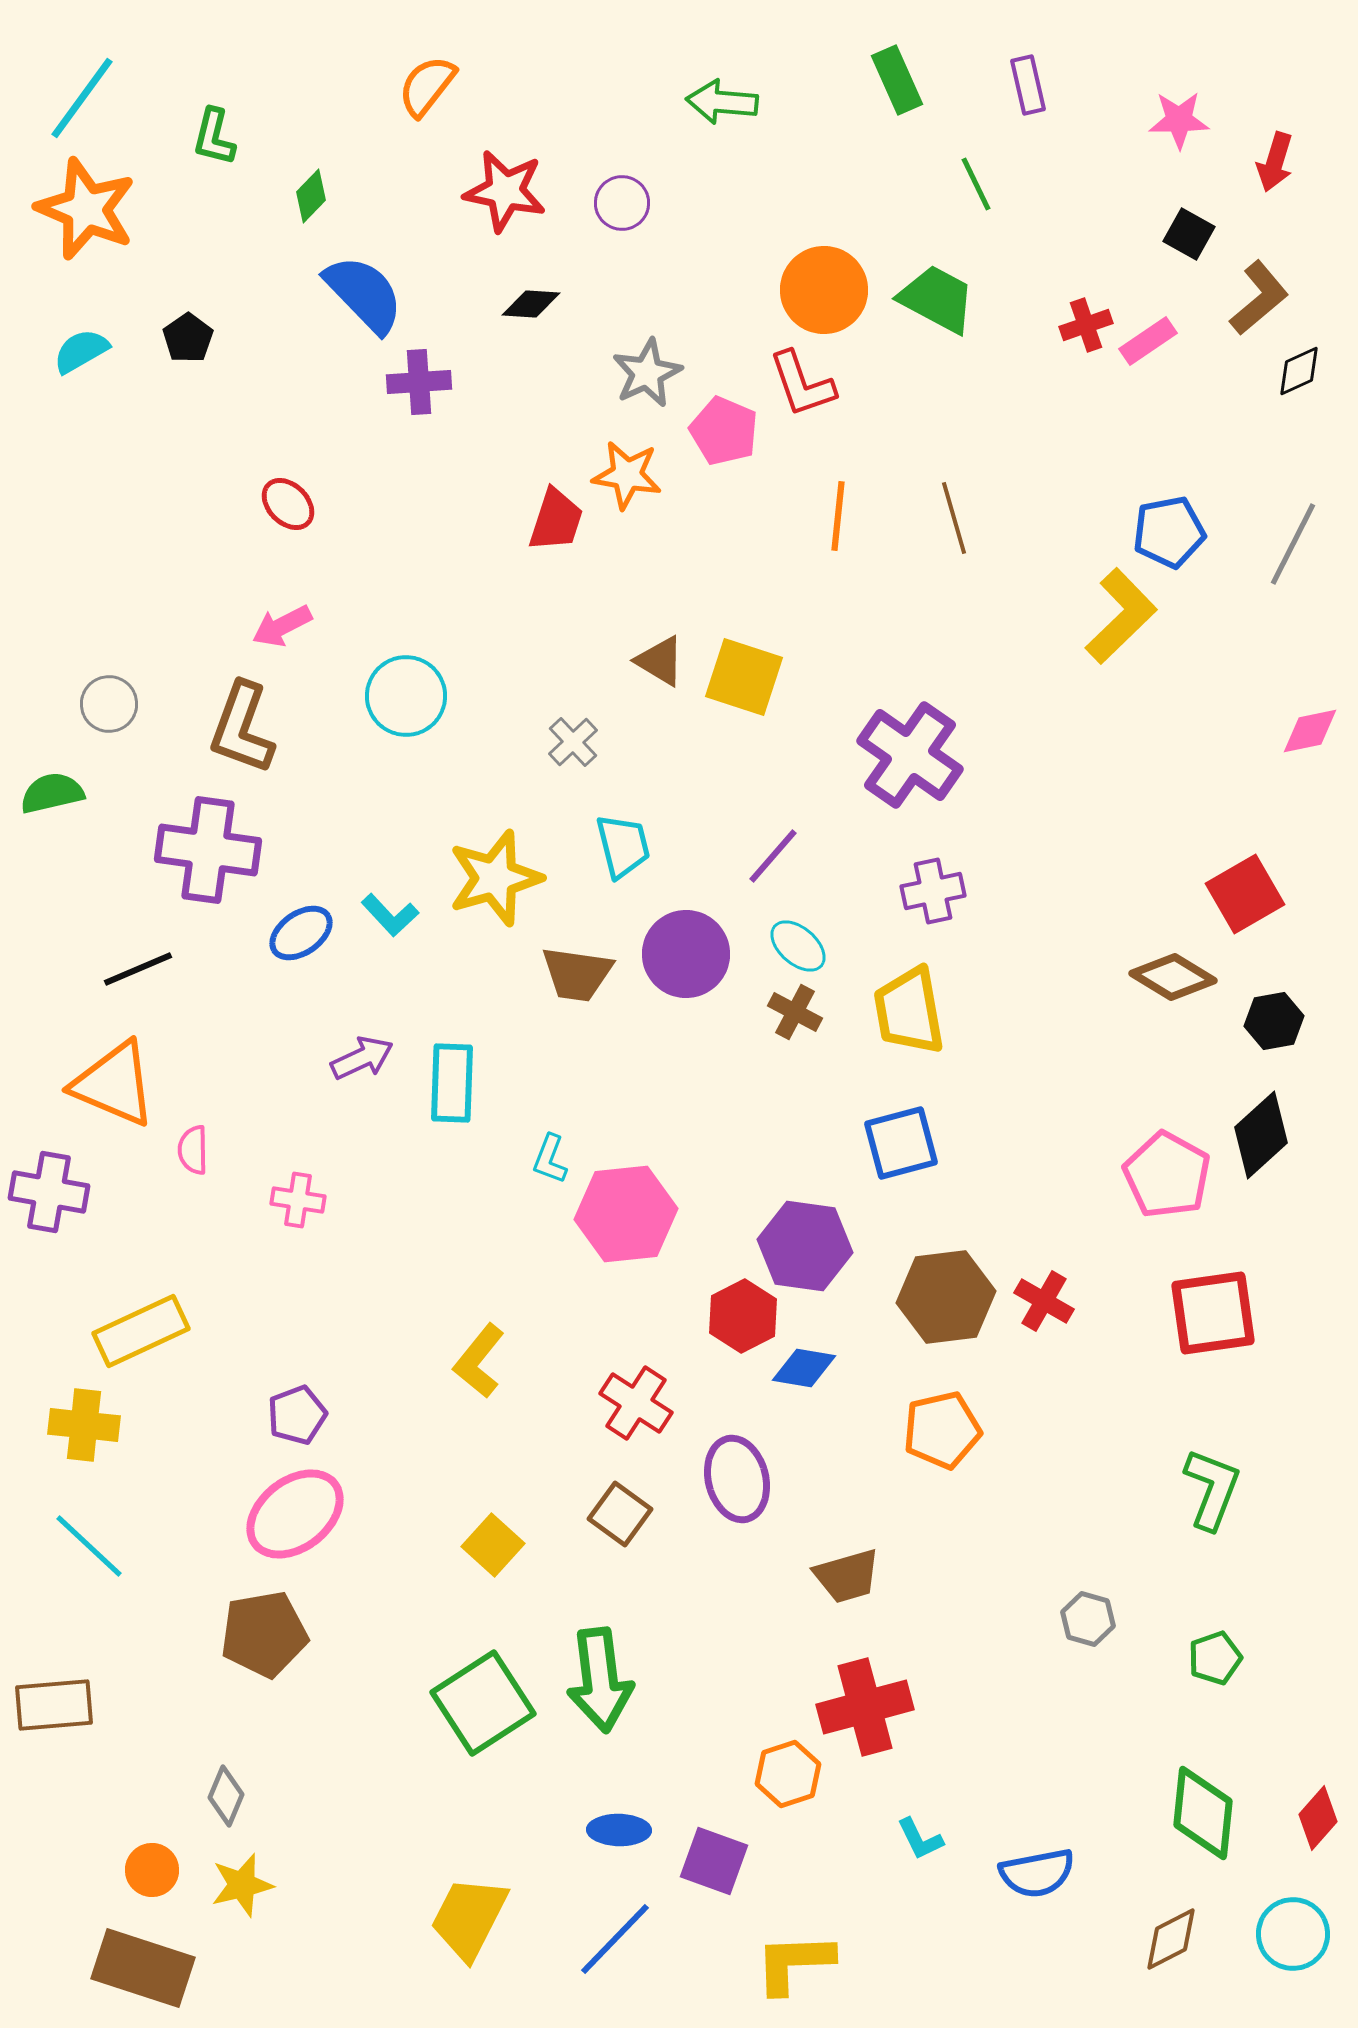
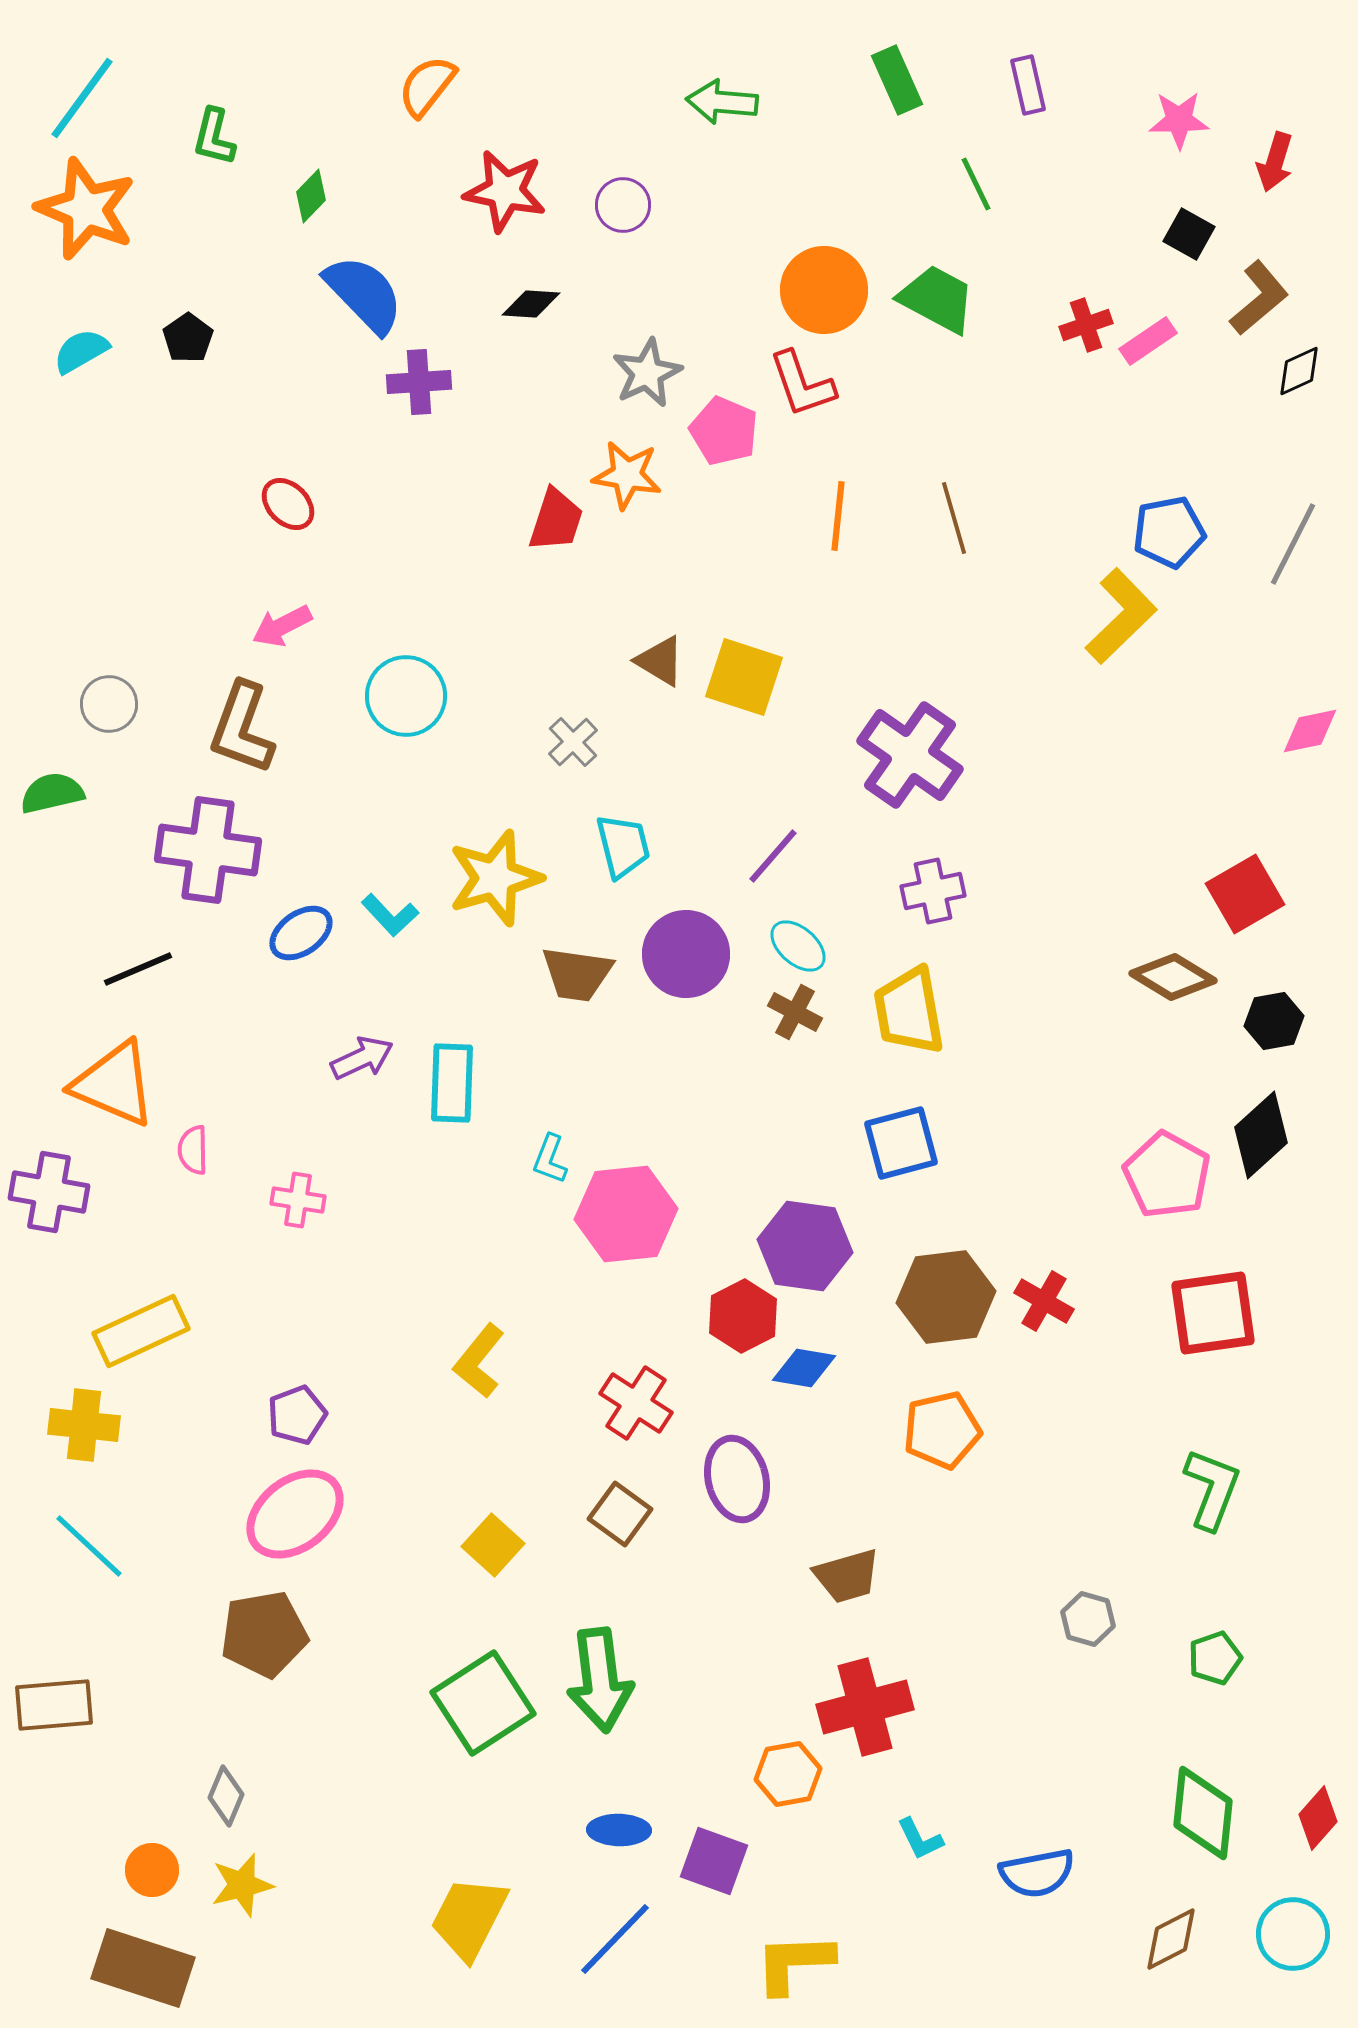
purple circle at (622, 203): moved 1 px right, 2 px down
orange hexagon at (788, 1774): rotated 8 degrees clockwise
